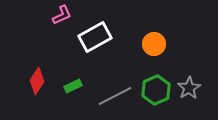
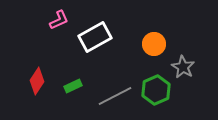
pink L-shape: moved 3 px left, 5 px down
gray star: moved 6 px left, 21 px up; rotated 10 degrees counterclockwise
